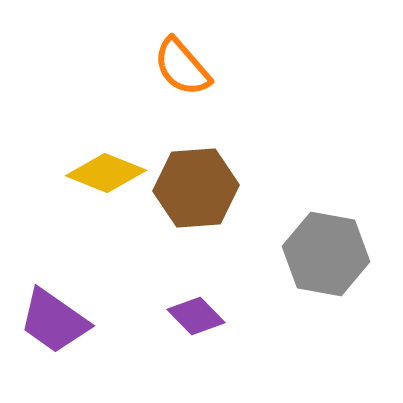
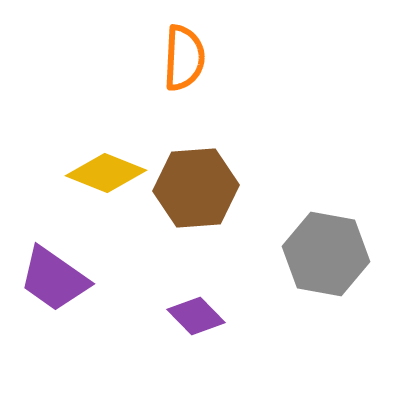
orange semicircle: moved 2 px right, 9 px up; rotated 136 degrees counterclockwise
purple trapezoid: moved 42 px up
